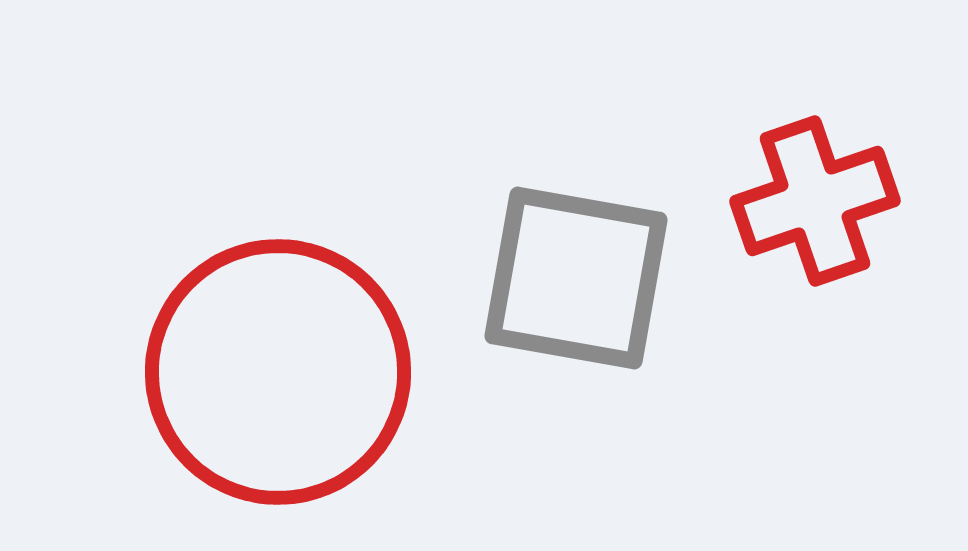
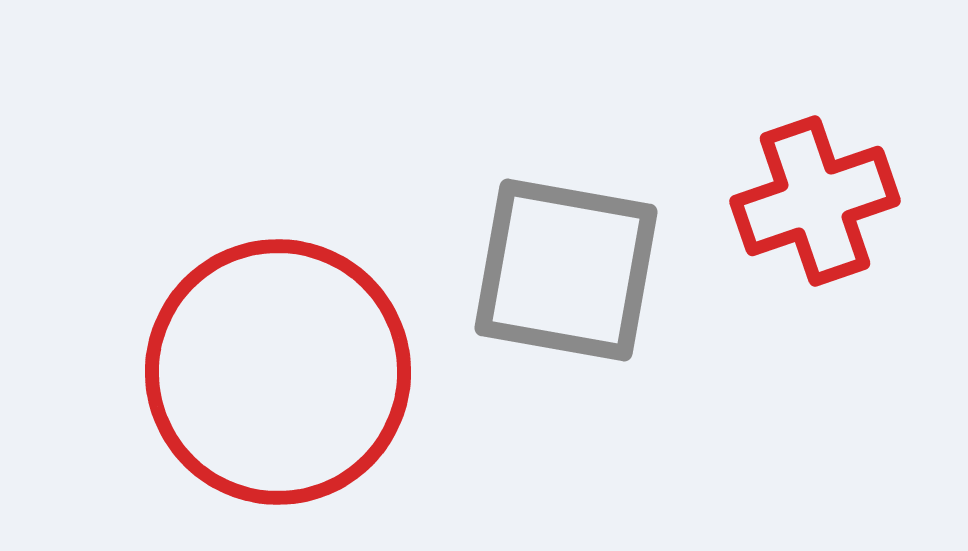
gray square: moved 10 px left, 8 px up
